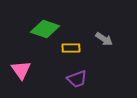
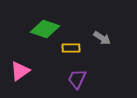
gray arrow: moved 2 px left, 1 px up
pink triangle: moved 1 px left, 1 px down; rotated 30 degrees clockwise
purple trapezoid: rotated 135 degrees clockwise
